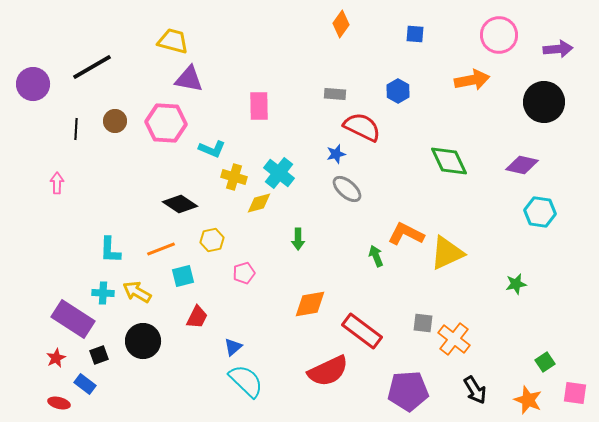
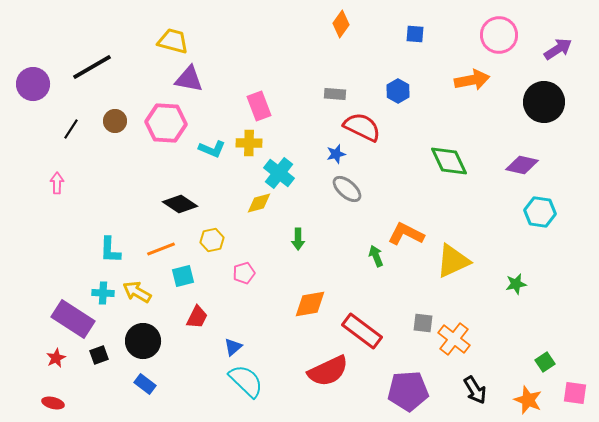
purple arrow at (558, 49): rotated 28 degrees counterclockwise
pink rectangle at (259, 106): rotated 20 degrees counterclockwise
black line at (76, 129): moved 5 px left; rotated 30 degrees clockwise
yellow cross at (234, 177): moved 15 px right, 34 px up; rotated 15 degrees counterclockwise
yellow triangle at (447, 253): moved 6 px right, 8 px down
blue rectangle at (85, 384): moved 60 px right
red ellipse at (59, 403): moved 6 px left
